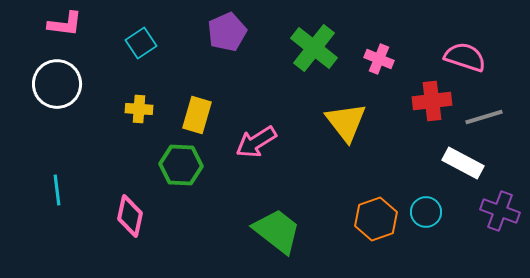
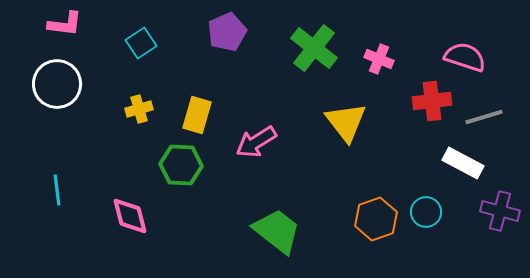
yellow cross: rotated 20 degrees counterclockwise
purple cross: rotated 6 degrees counterclockwise
pink diamond: rotated 27 degrees counterclockwise
